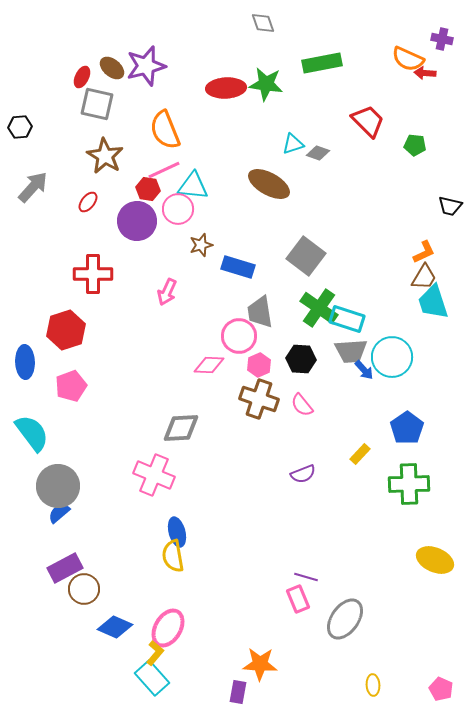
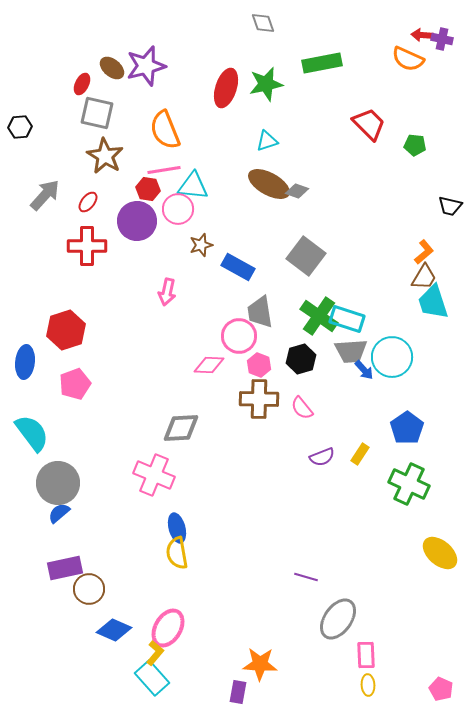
red arrow at (425, 73): moved 3 px left, 38 px up
red ellipse at (82, 77): moved 7 px down
green star at (266, 84): rotated 20 degrees counterclockwise
red ellipse at (226, 88): rotated 69 degrees counterclockwise
gray square at (97, 104): moved 9 px down
red trapezoid at (368, 121): moved 1 px right, 3 px down
cyan triangle at (293, 144): moved 26 px left, 3 px up
gray diamond at (318, 153): moved 21 px left, 38 px down
pink line at (164, 170): rotated 16 degrees clockwise
gray arrow at (33, 187): moved 12 px right, 8 px down
orange L-shape at (424, 252): rotated 15 degrees counterclockwise
blue rectangle at (238, 267): rotated 12 degrees clockwise
red cross at (93, 274): moved 6 px left, 28 px up
pink arrow at (167, 292): rotated 12 degrees counterclockwise
green cross at (319, 308): moved 8 px down
black hexagon at (301, 359): rotated 20 degrees counterclockwise
blue ellipse at (25, 362): rotated 8 degrees clockwise
pink hexagon at (259, 365): rotated 15 degrees counterclockwise
pink pentagon at (71, 386): moved 4 px right, 2 px up
brown cross at (259, 399): rotated 18 degrees counterclockwise
pink semicircle at (302, 405): moved 3 px down
yellow rectangle at (360, 454): rotated 10 degrees counterclockwise
purple semicircle at (303, 474): moved 19 px right, 17 px up
green cross at (409, 484): rotated 27 degrees clockwise
gray circle at (58, 486): moved 3 px up
blue ellipse at (177, 532): moved 4 px up
yellow semicircle at (173, 556): moved 4 px right, 3 px up
yellow ellipse at (435, 560): moved 5 px right, 7 px up; rotated 18 degrees clockwise
purple rectangle at (65, 568): rotated 16 degrees clockwise
brown circle at (84, 589): moved 5 px right
pink rectangle at (298, 599): moved 68 px right, 56 px down; rotated 20 degrees clockwise
gray ellipse at (345, 619): moved 7 px left
blue diamond at (115, 627): moved 1 px left, 3 px down
yellow ellipse at (373, 685): moved 5 px left
